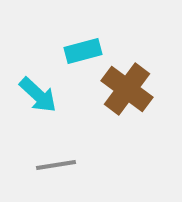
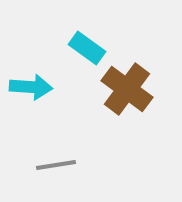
cyan rectangle: moved 4 px right, 3 px up; rotated 51 degrees clockwise
cyan arrow: moved 7 px left, 8 px up; rotated 39 degrees counterclockwise
